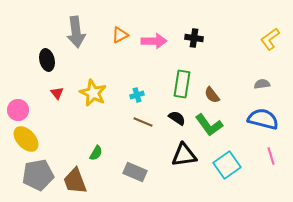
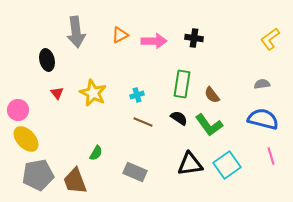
black semicircle: moved 2 px right
black triangle: moved 6 px right, 9 px down
